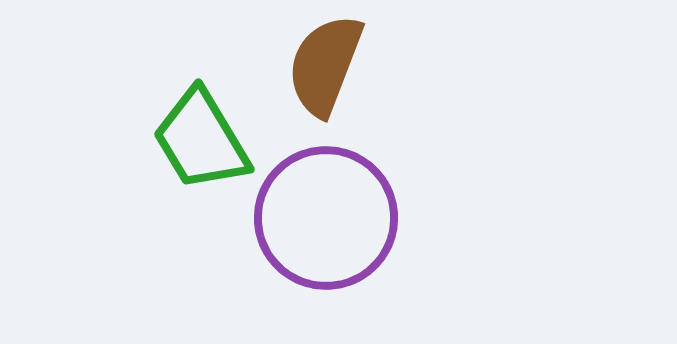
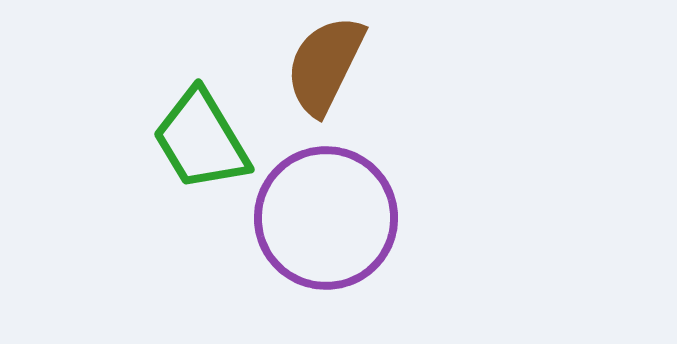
brown semicircle: rotated 5 degrees clockwise
